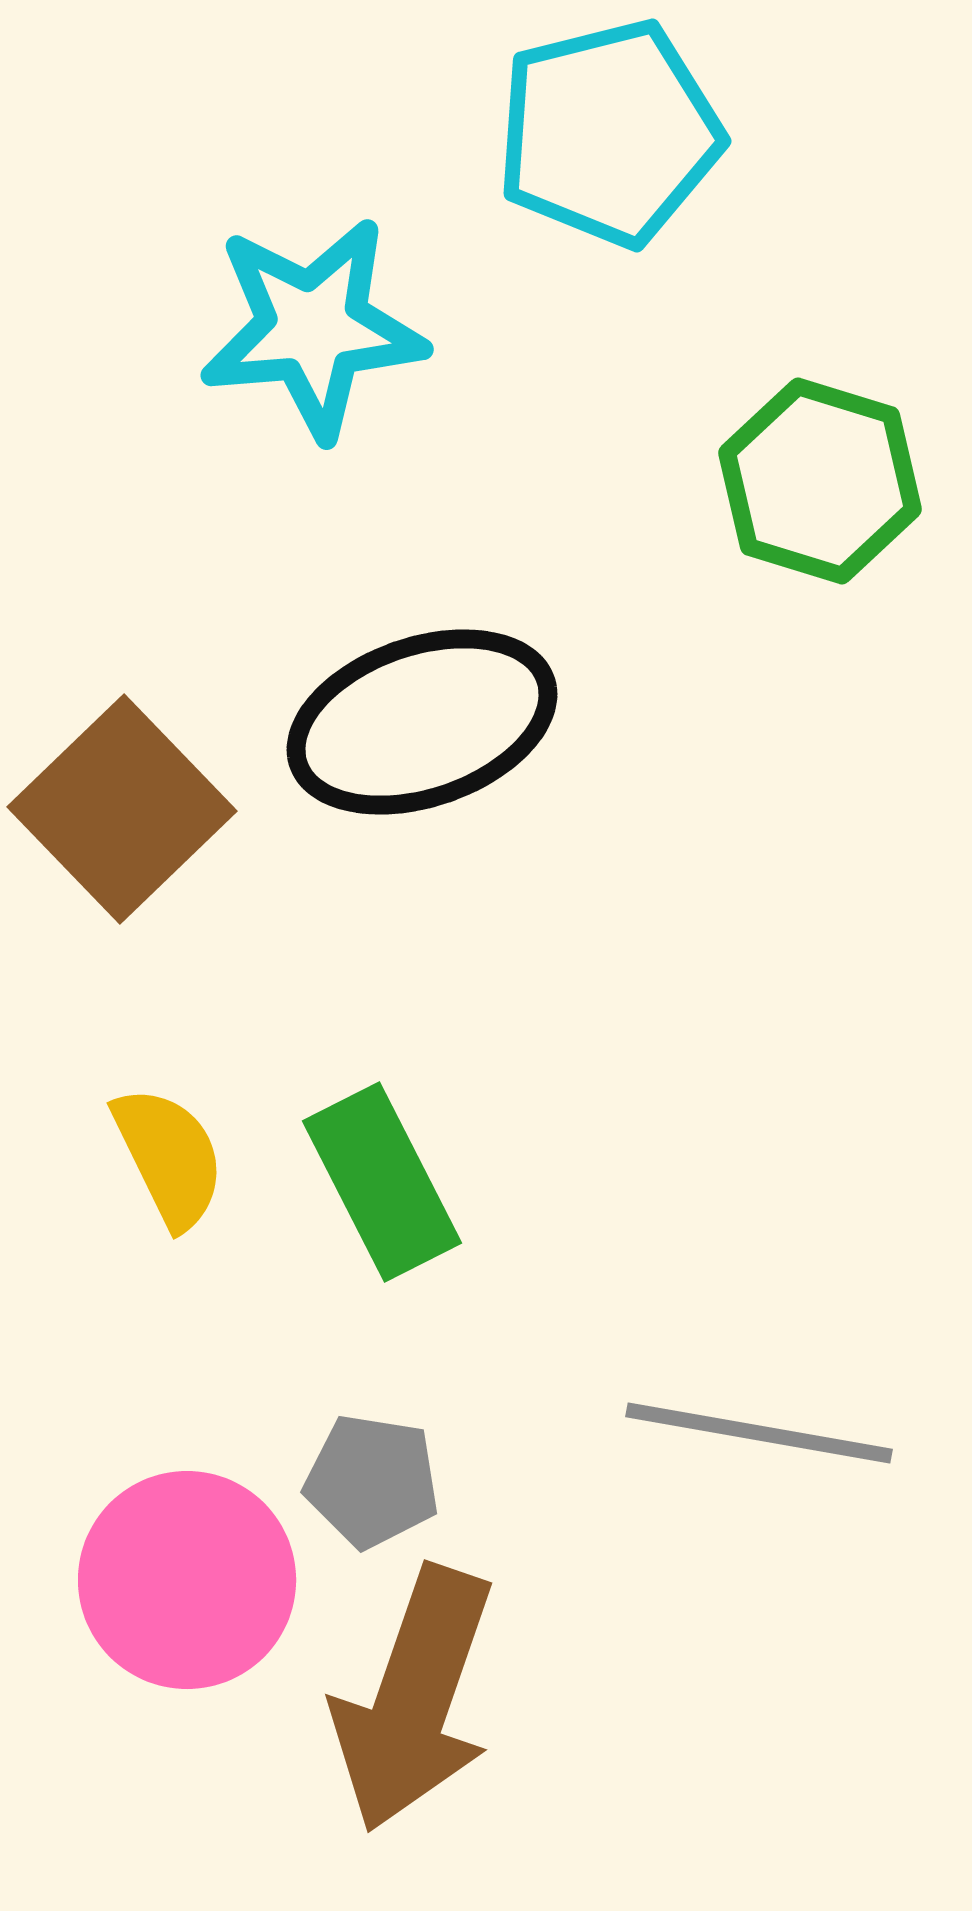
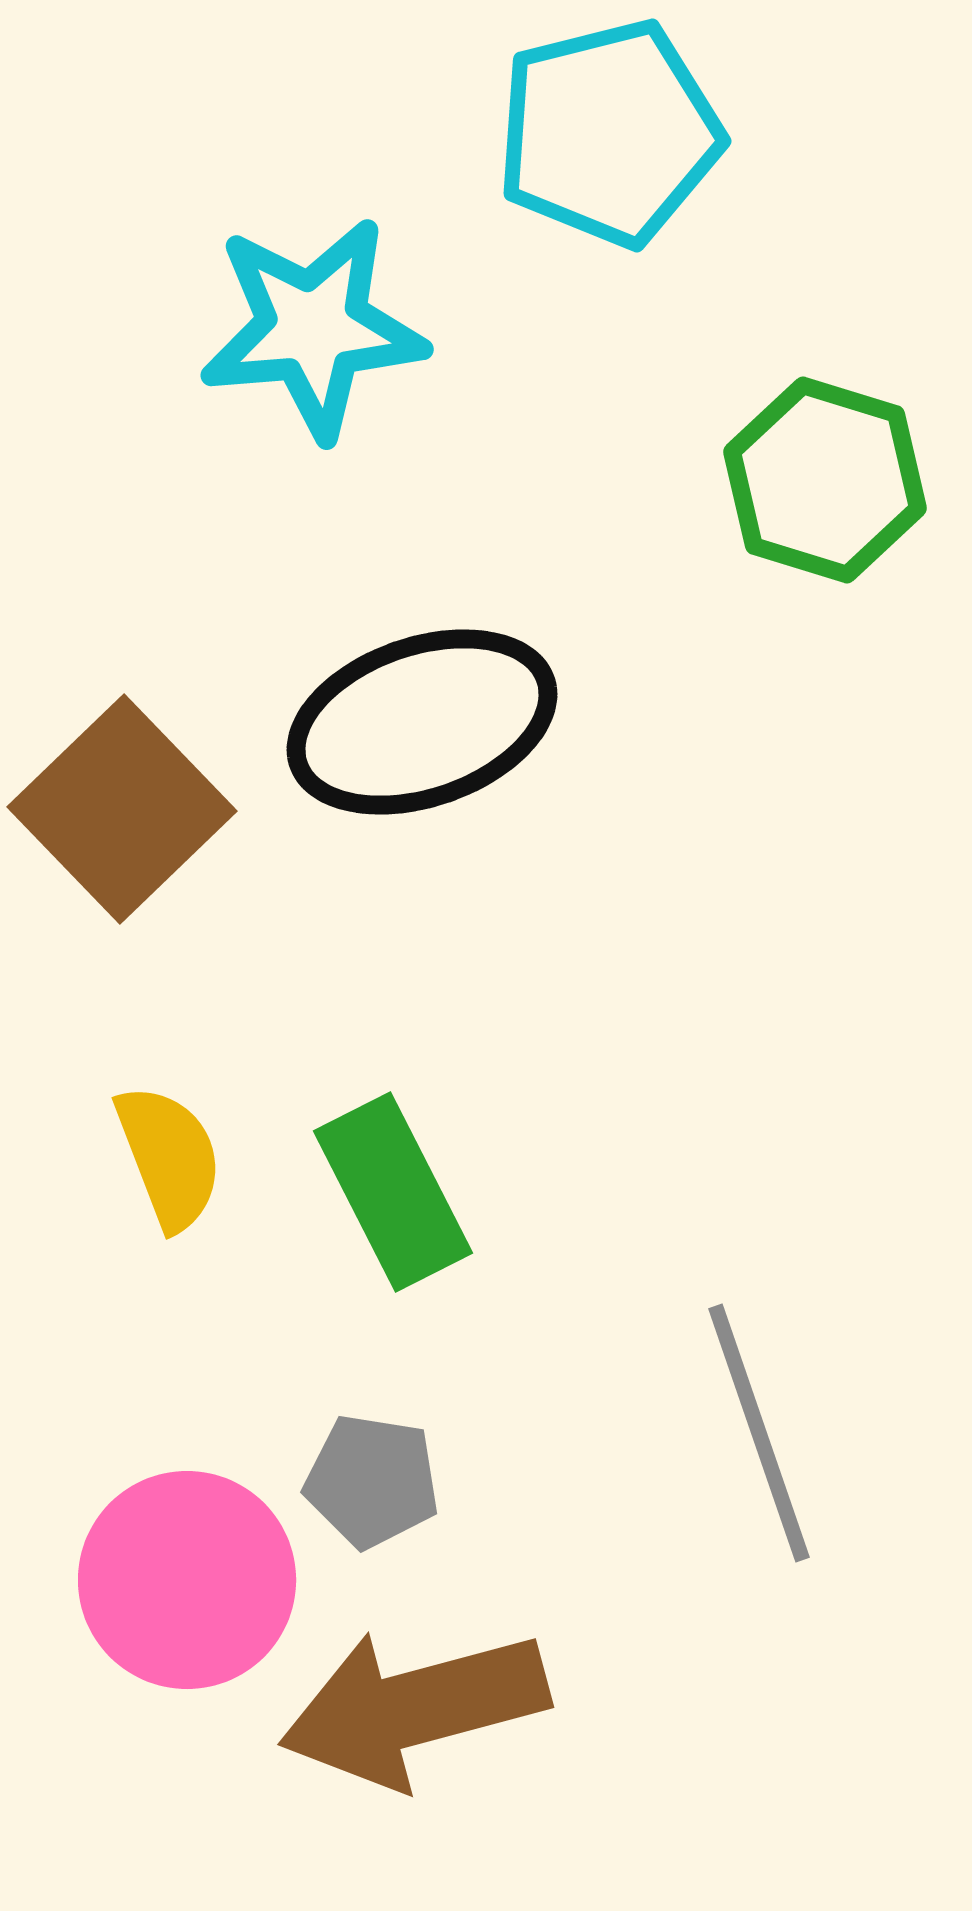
green hexagon: moved 5 px right, 1 px up
yellow semicircle: rotated 5 degrees clockwise
green rectangle: moved 11 px right, 10 px down
gray line: rotated 61 degrees clockwise
brown arrow: moved 9 px down; rotated 56 degrees clockwise
